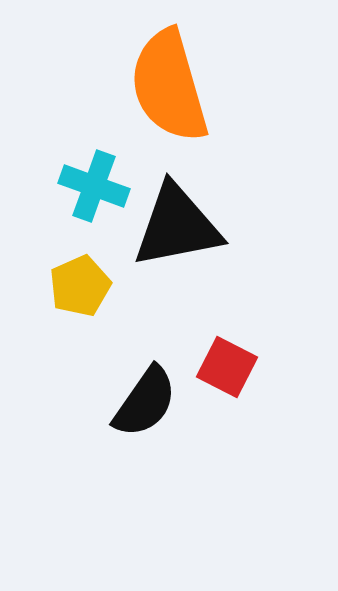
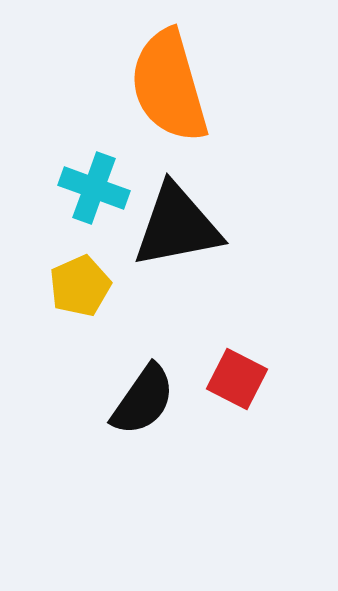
cyan cross: moved 2 px down
red square: moved 10 px right, 12 px down
black semicircle: moved 2 px left, 2 px up
